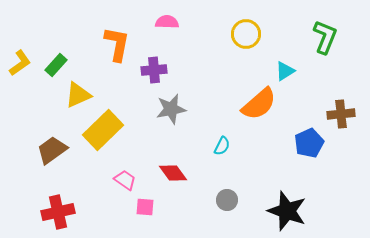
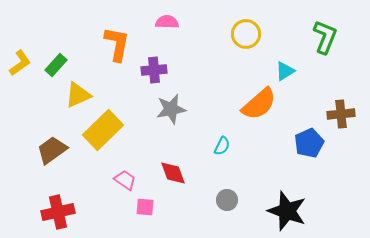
red diamond: rotated 16 degrees clockwise
